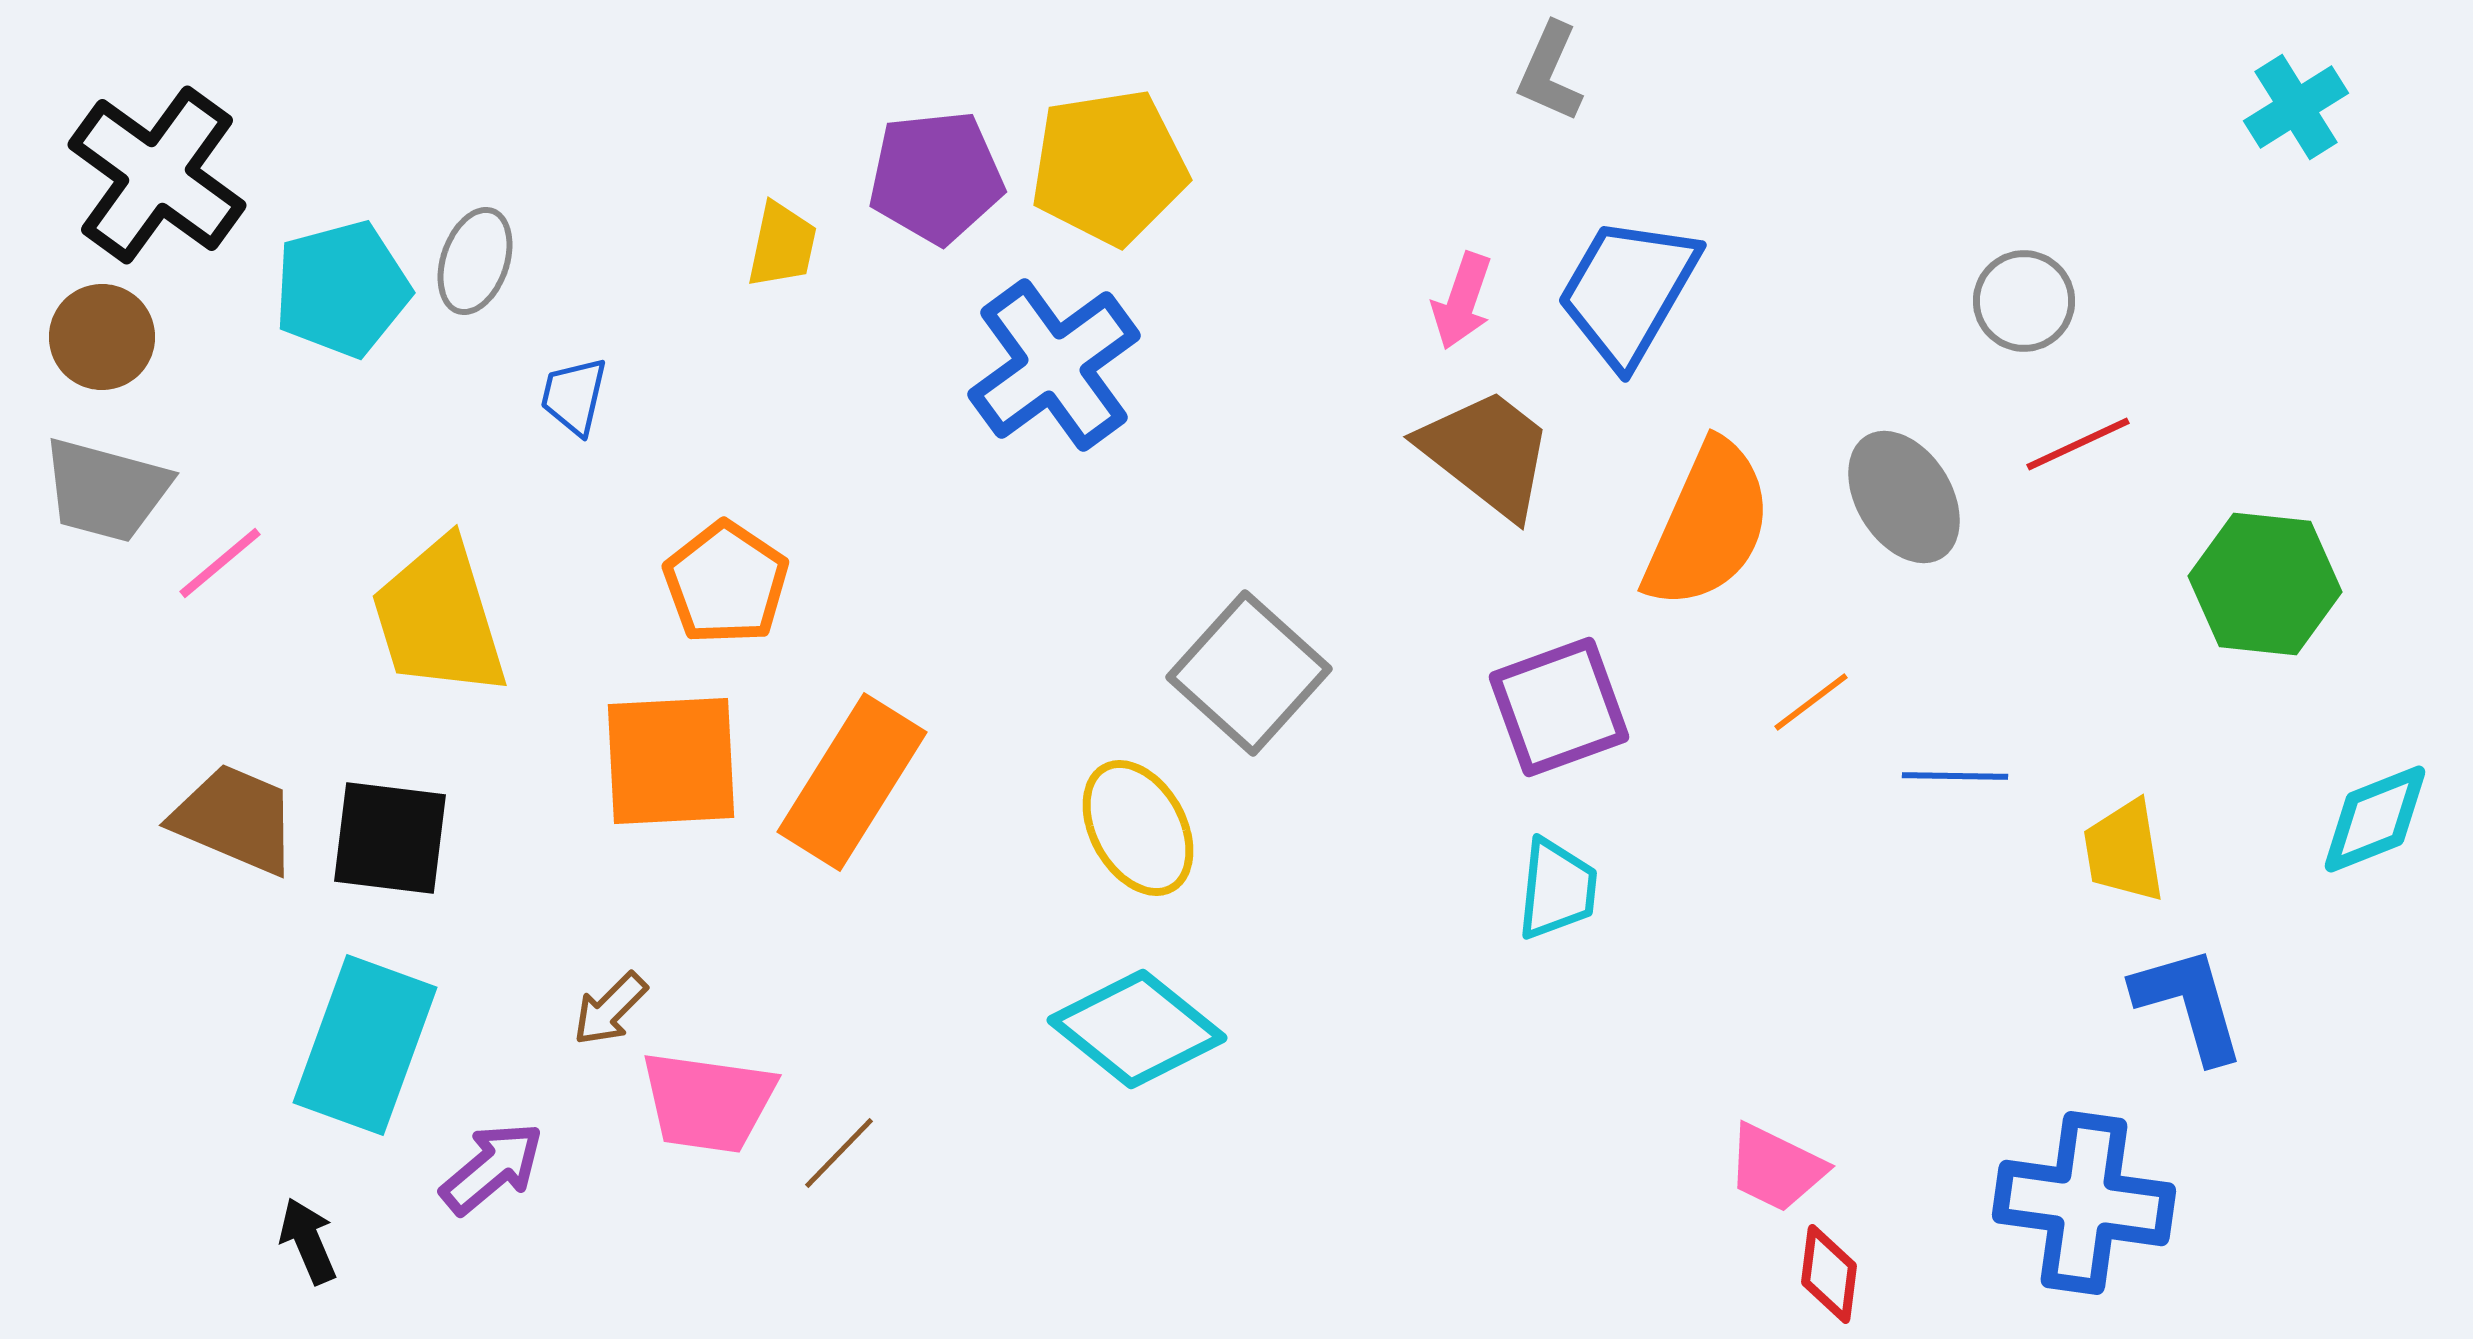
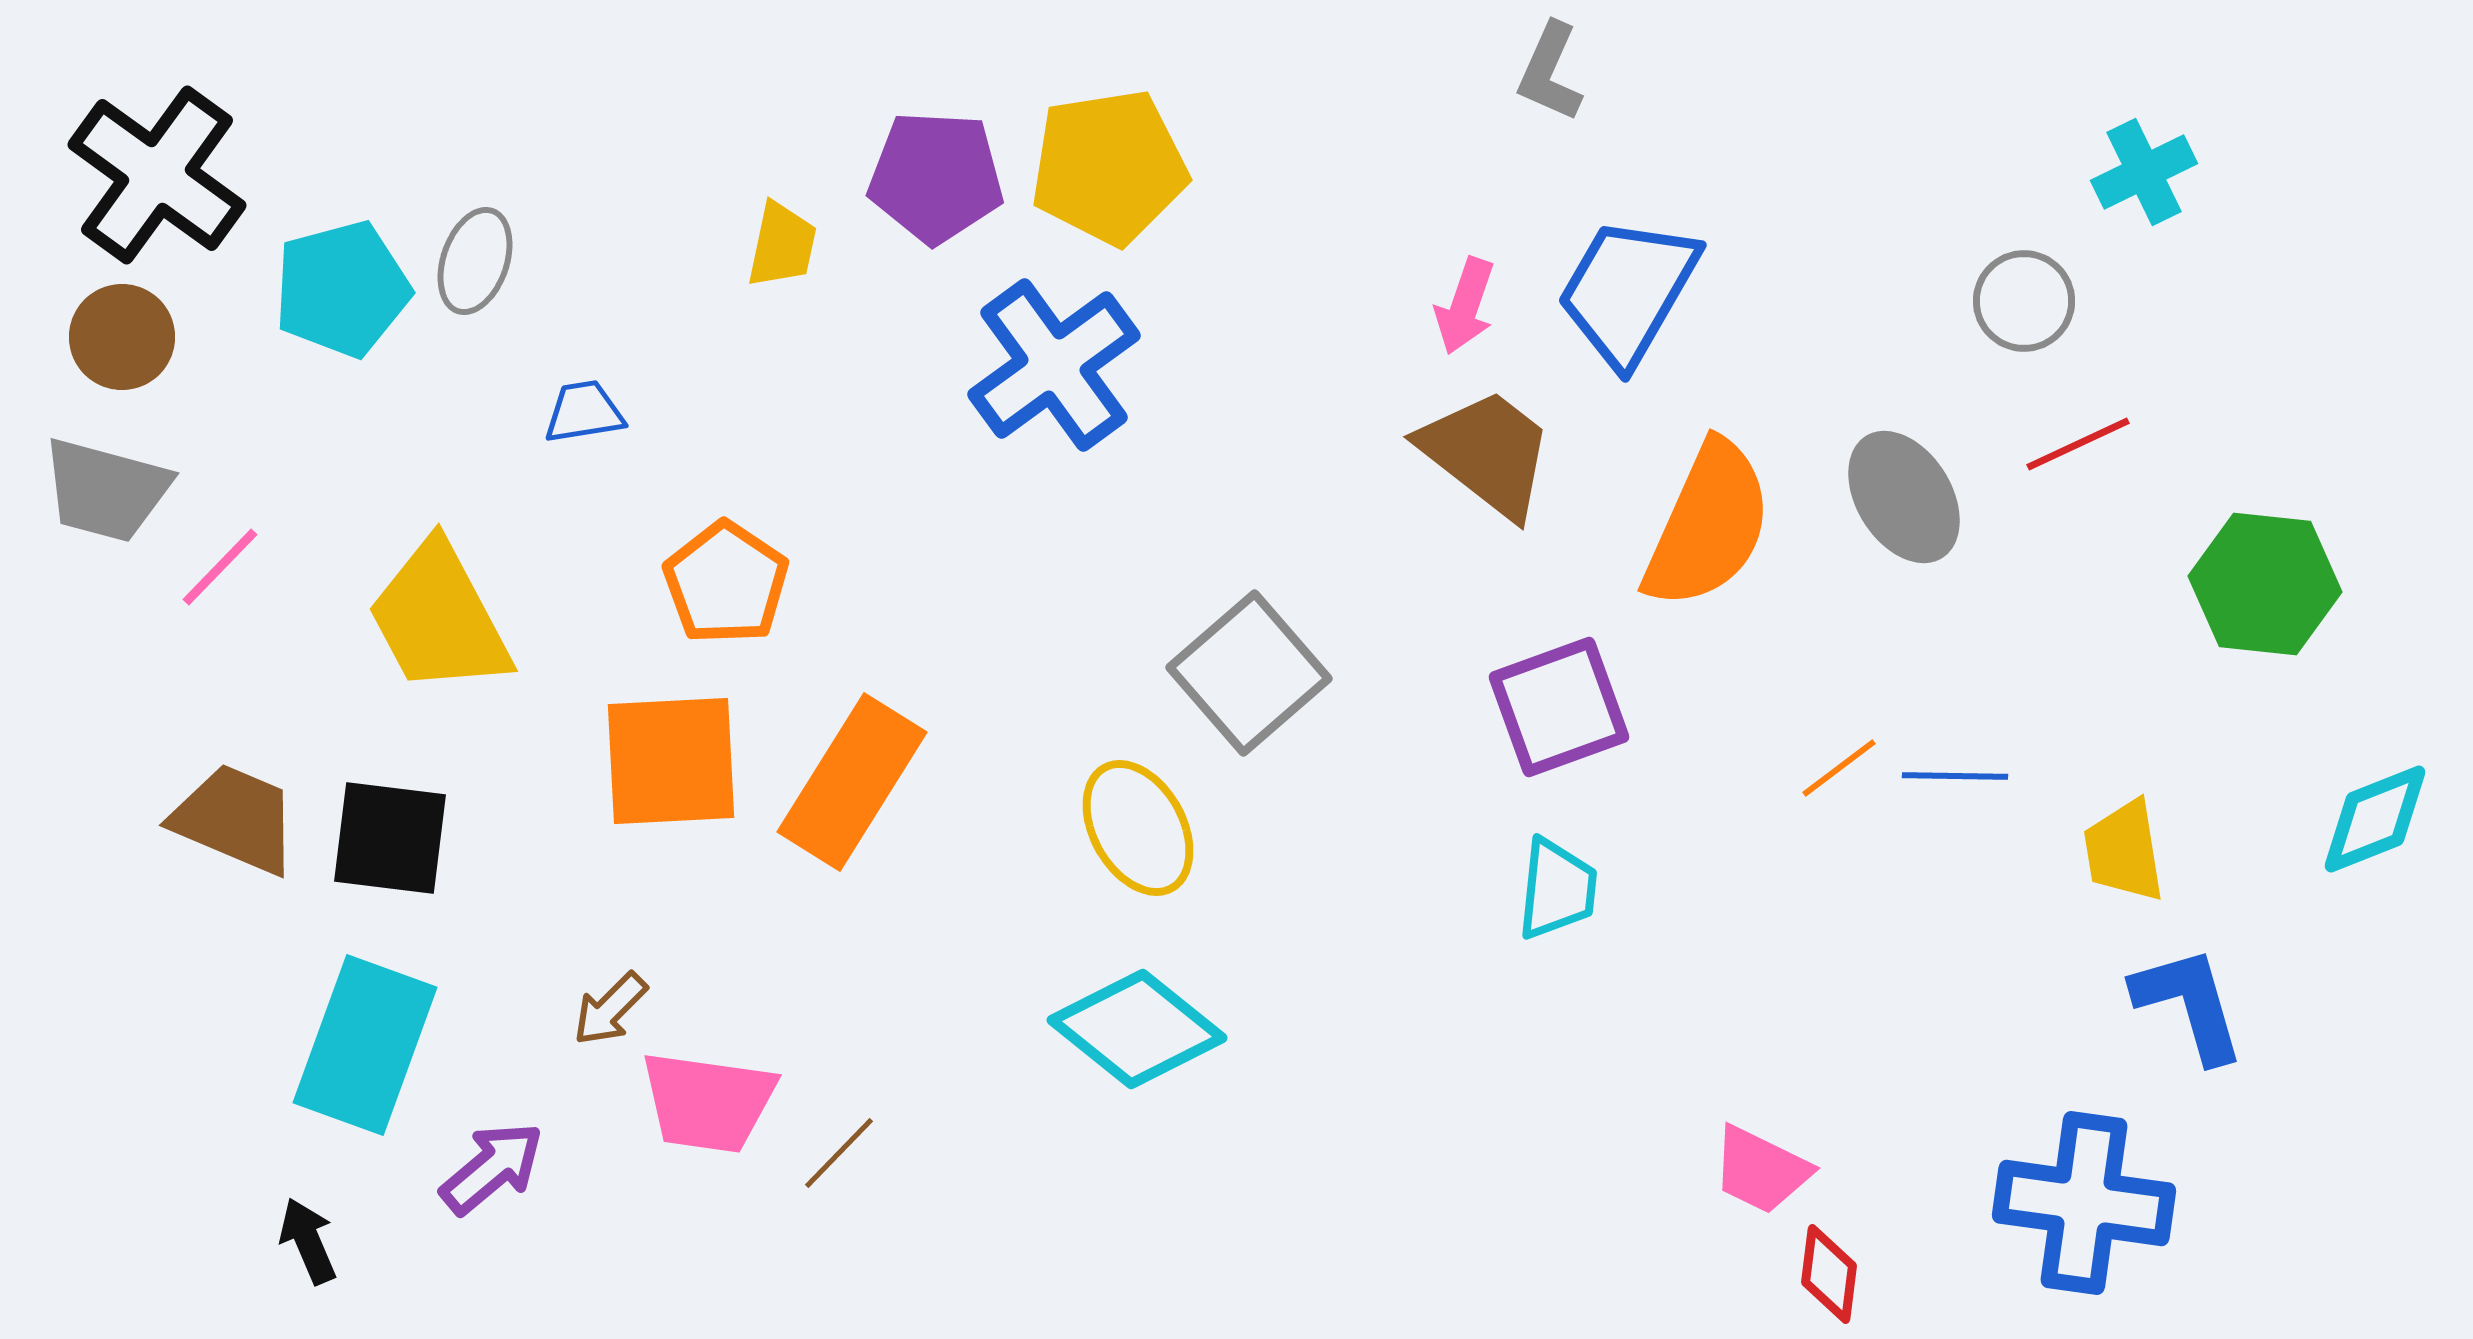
cyan cross at (2296, 107): moved 152 px left, 65 px down; rotated 6 degrees clockwise
purple pentagon at (936, 177): rotated 9 degrees clockwise
pink arrow at (1462, 301): moved 3 px right, 5 px down
brown circle at (102, 337): moved 20 px right
blue trapezoid at (574, 396): moved 10 px right, 16 px down; rotated 68 degrees clockwise
pink line at (220, 563): moved 4 px down; rotated 6 degrees counterclockwise
yellow trapezoid at (439, 618): rotated 11 degrees counterclockwise
gray square at (1249, 673): rotated 7 degrees clockwise
orange line at (1811, 702): moved 28 px right, 66 px down
pink trapezoid at (1776, 1168): moved 15 px left, 2 px down
